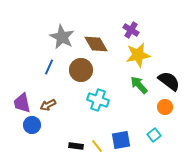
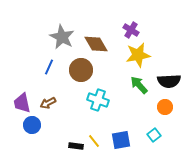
black semicircle: rotated 140 degrees clockwise
brown arrow: moved 2 px up
yellow line: moved 3 px left, 5 px up
